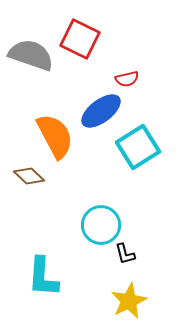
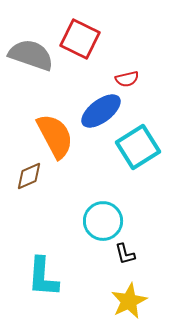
brown diamond: rotated 68 degrees counterclockwise
cyan circle: moved 2 px right, 4 px up
